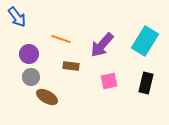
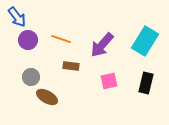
purple circle: moved 1 px left, 14 px up
